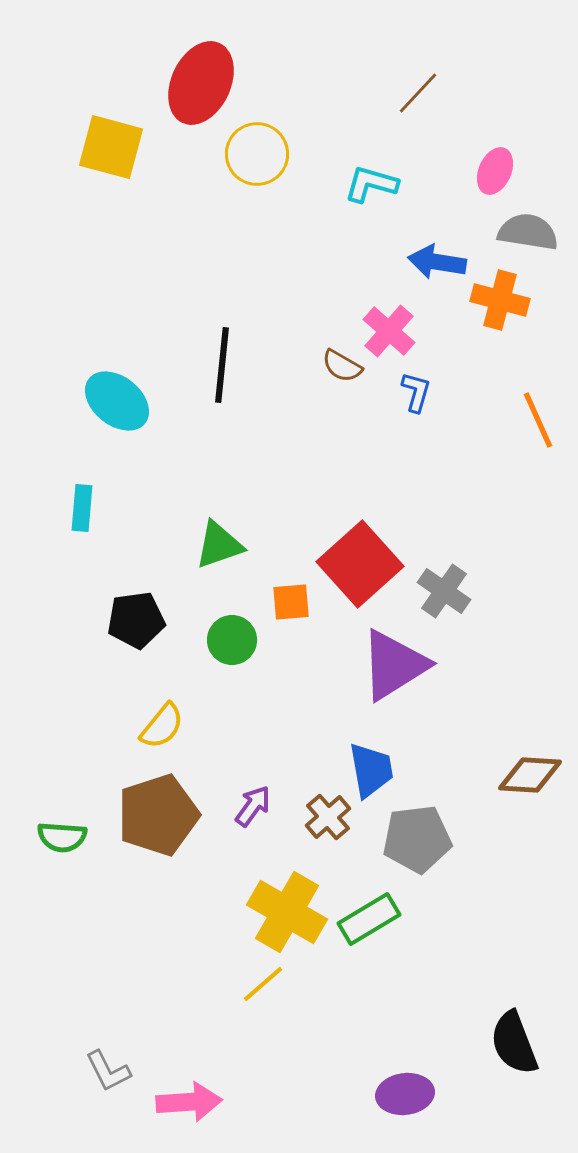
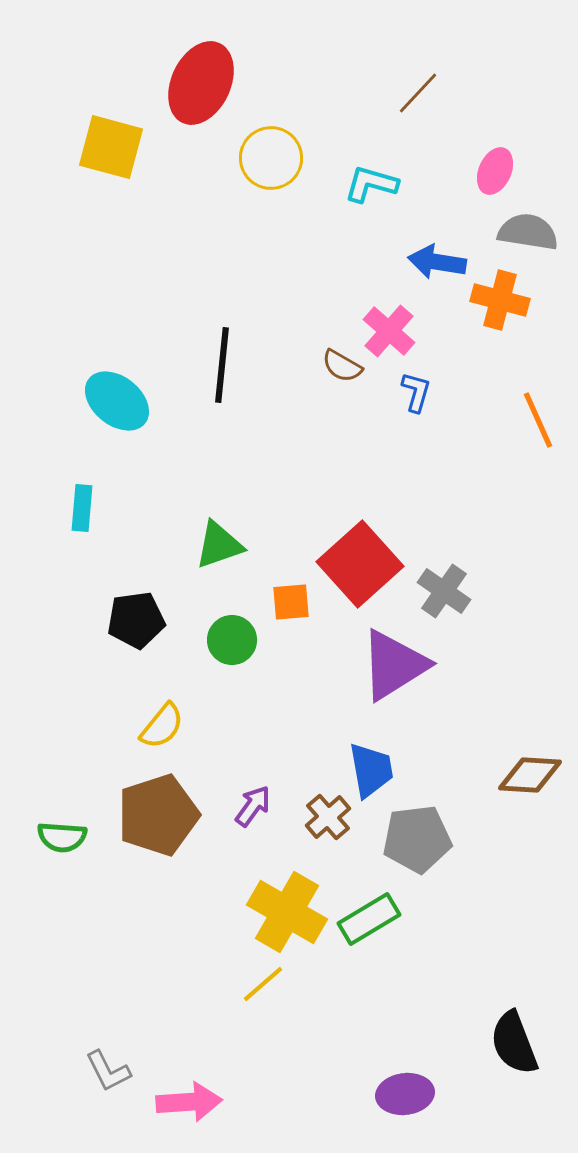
yellow circle: moved 14 px right, 4 px down
